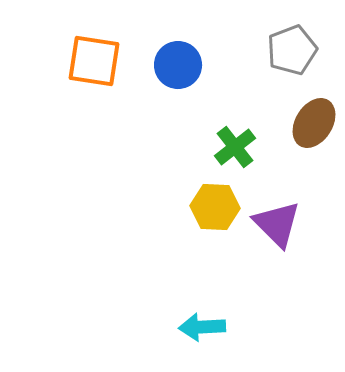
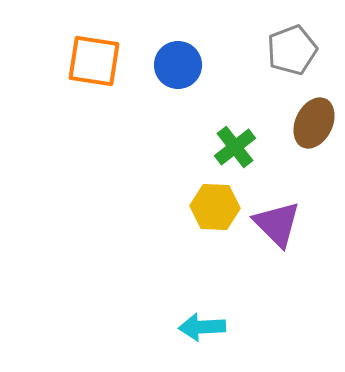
brown ellipse: rotated 6 degrees counterclockwise
